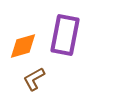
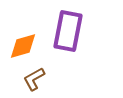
purple rectangle: moved 3 px right, 4 px up
